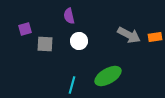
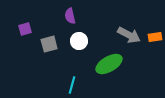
purple semicircle: moved 1 px right
gray square: moved 4 px right; rotated 18 degrees counterclockwise
green ellipse: moved 1 px right, 12 px up
